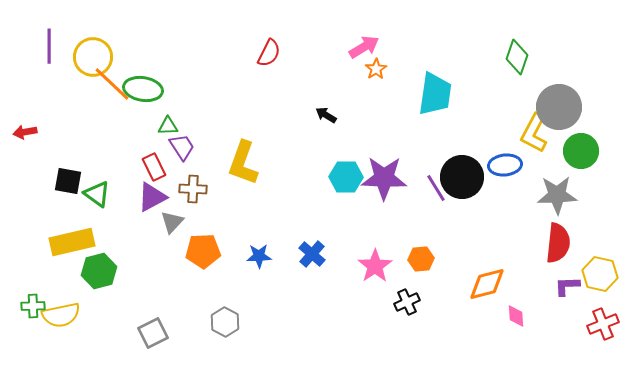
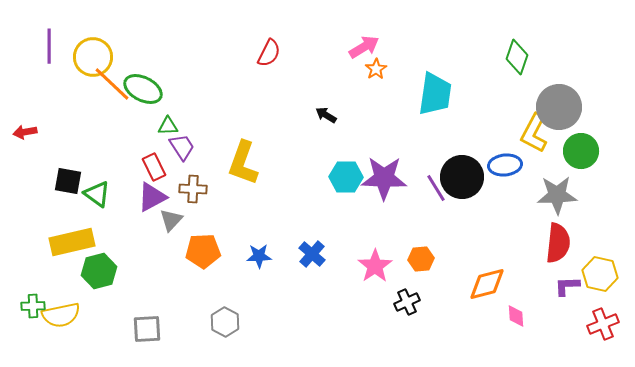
green ellipse at (143, 89): rotated 18 degrees clockwise
gray triangle at (172, 222): moved 1 px left, 2 px up
gray square at (153, 333): moved 6 px left, 4 px up; rotated 24 degrees clockwise
